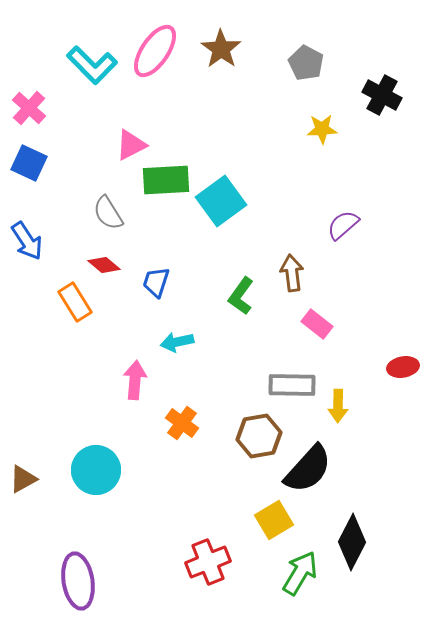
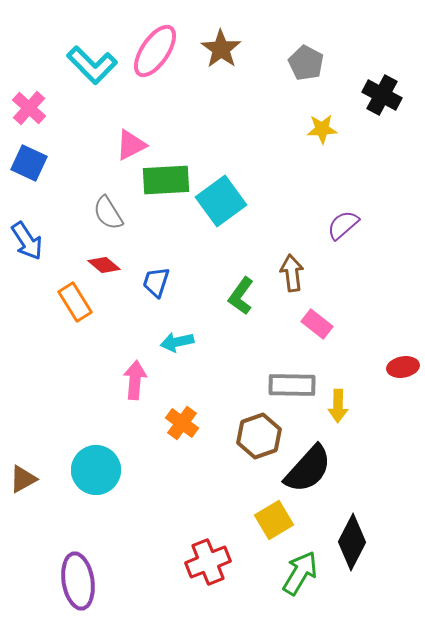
brown hexagon: rotated 9 degrees counterclockwise
